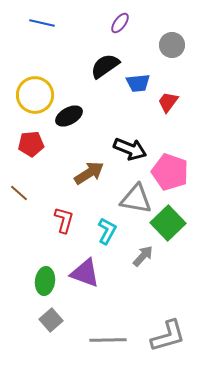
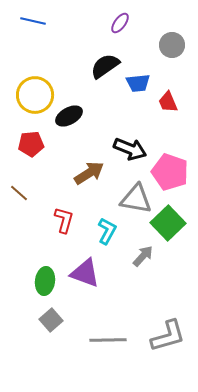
blue line: moved 9 px left, 2 px up
red trapezoid: rotated 60 degrees counterclockwise
